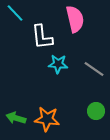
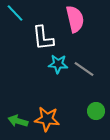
white L-shape: moved 1 px right, 1 px down
gray line: moved 10 px left
green arrow: moved 2 px right, 3 px down
